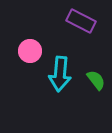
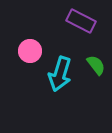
cyan arrow: rotated 12 degrees clockwise
green semicircle: moved 15 px up
